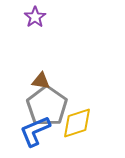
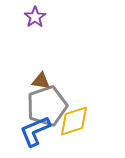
gray pentagon: rotated 18 degrees clockwise
yellow diamond: moved 3 px left, 2 px up
